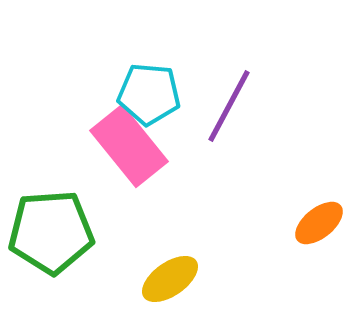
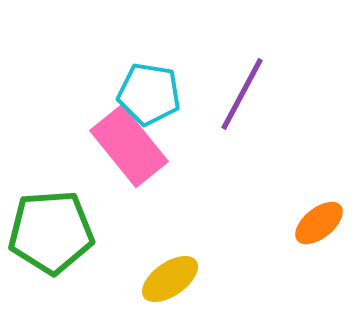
cyan pentagon: rotated 4 degrees clockwise
purple line: moved 13 px right, 12 px up
